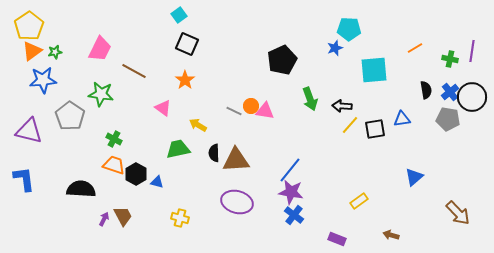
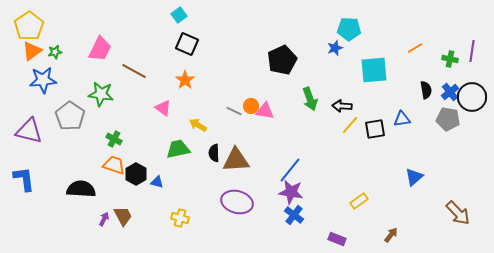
brown arrow at (391, 235): rotated 112 degrees clockwise
